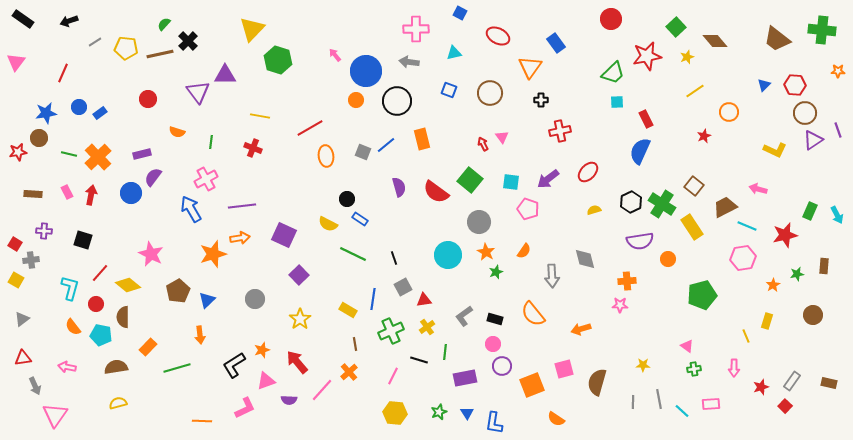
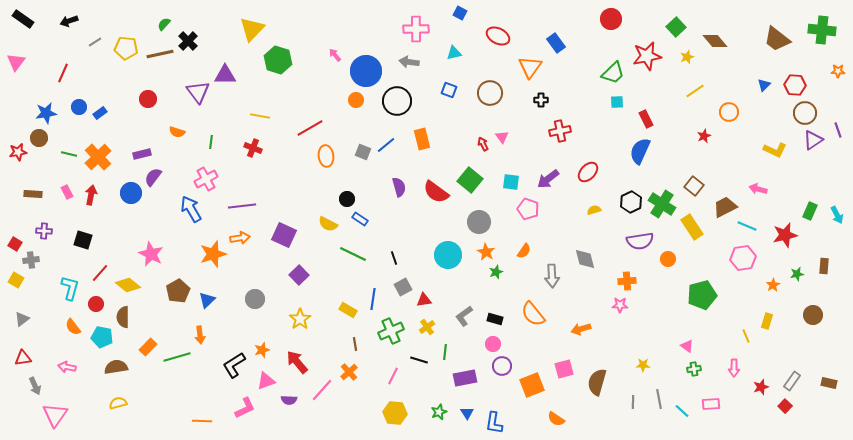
cyan pentagon at (101, 335): moved 1 px right, 2 px down
green line at (177, 368): moved 11 px up
